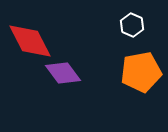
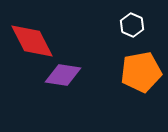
red diamond: moved 2 px right
purple diamond: moved 2 px down; rotated 45 degrees counterclockwise
